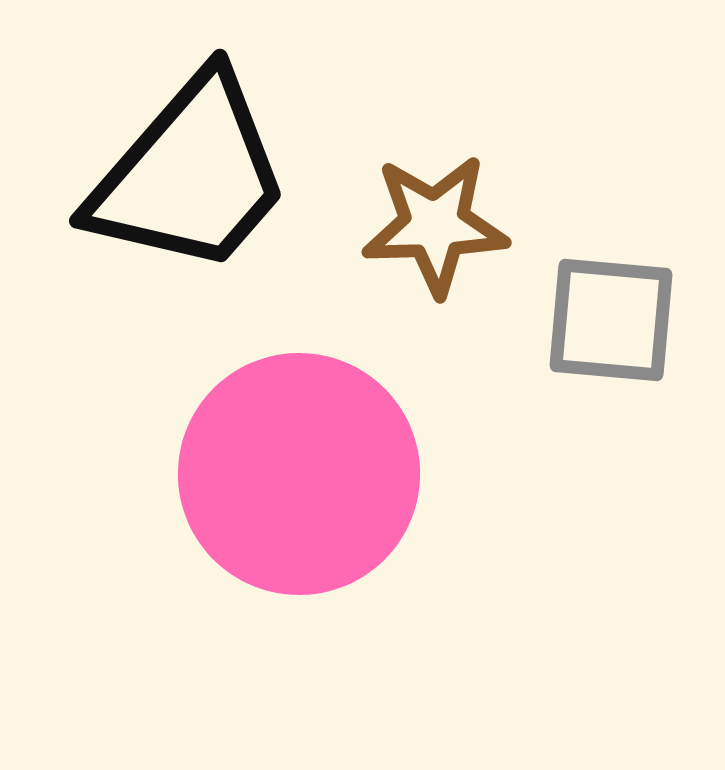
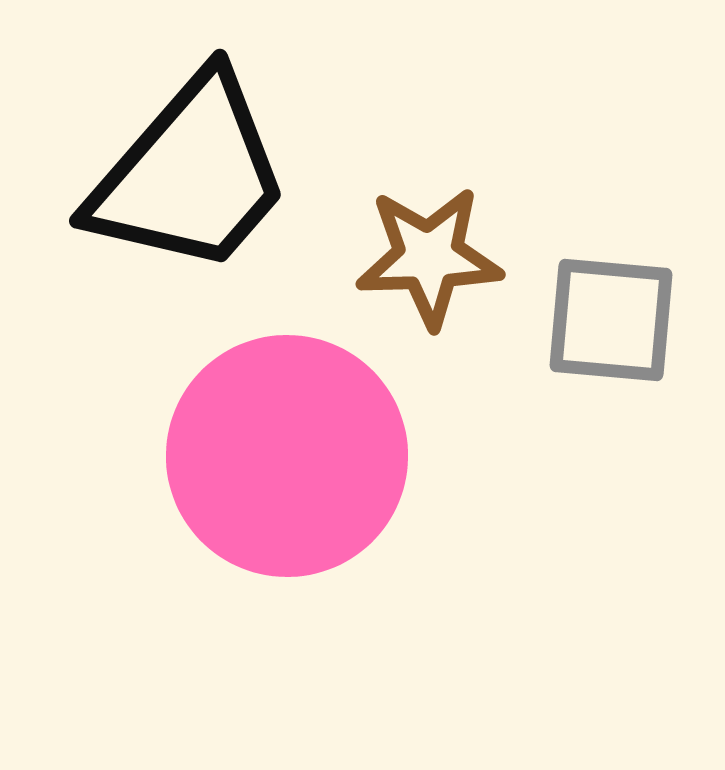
brown star: moved 6 px left, 32 px down
pink circle: moved 12 px left, 18 px up
